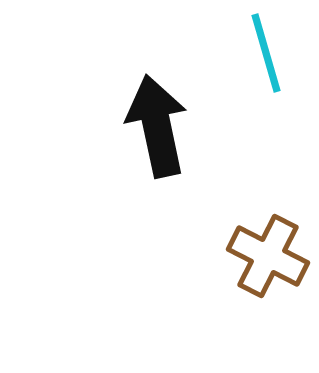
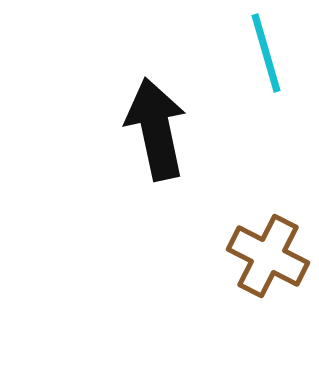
black arrow: moved 1 px left, 3 px down
